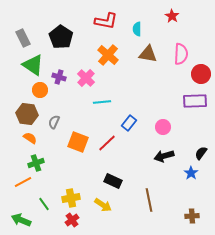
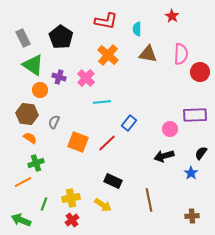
red circle: moved 1 px left, 2 px up
purple rectangle: moved 14 px down
pink circle: moved 7 px right, 2 px down
green line: rotated 56 degrees clockwise
